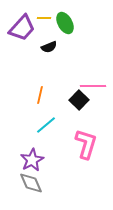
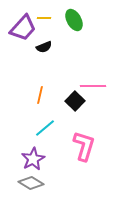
green ellipse: moved 9 px right, 3 px up
purple trapezoid: moved 1 px right
black semicircle: moved 5 px left
black square: moved 4 px left, 1 px down
cyan line: moved 1 px left, 3 px down
pink L-shape: moved 2 px left, 2 px down
purple star: moved 1 px right, 1 px up
gray diamond: rotated 35 degrees counterclockwise
